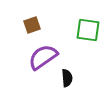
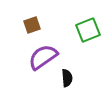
green square: rotated 30 degrees counterclockwise
